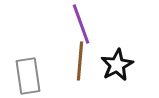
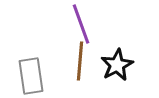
gray rectangle: moved 3 px right
